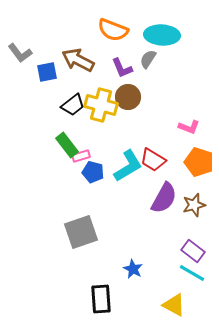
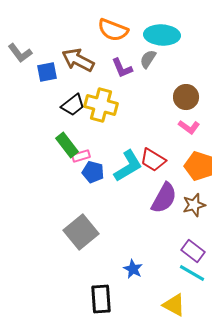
brown circle: moved 58 px right
pink L-shape: rotated 15 degrees clockwise
orange pentagon: moved 4 px down
gray square: rotated 20 degrees counterclockwise
